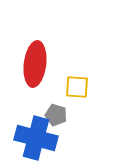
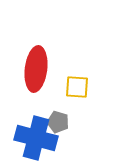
red ellipse: moved 1 px right, 5 px down
gray pentagon: moved 2 px right, 7 px down
